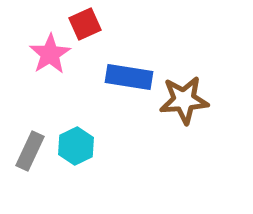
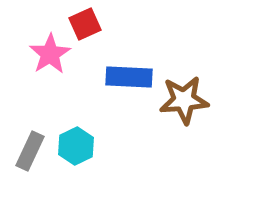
blue rectangle: rotated 6 degrees counterclockwise
